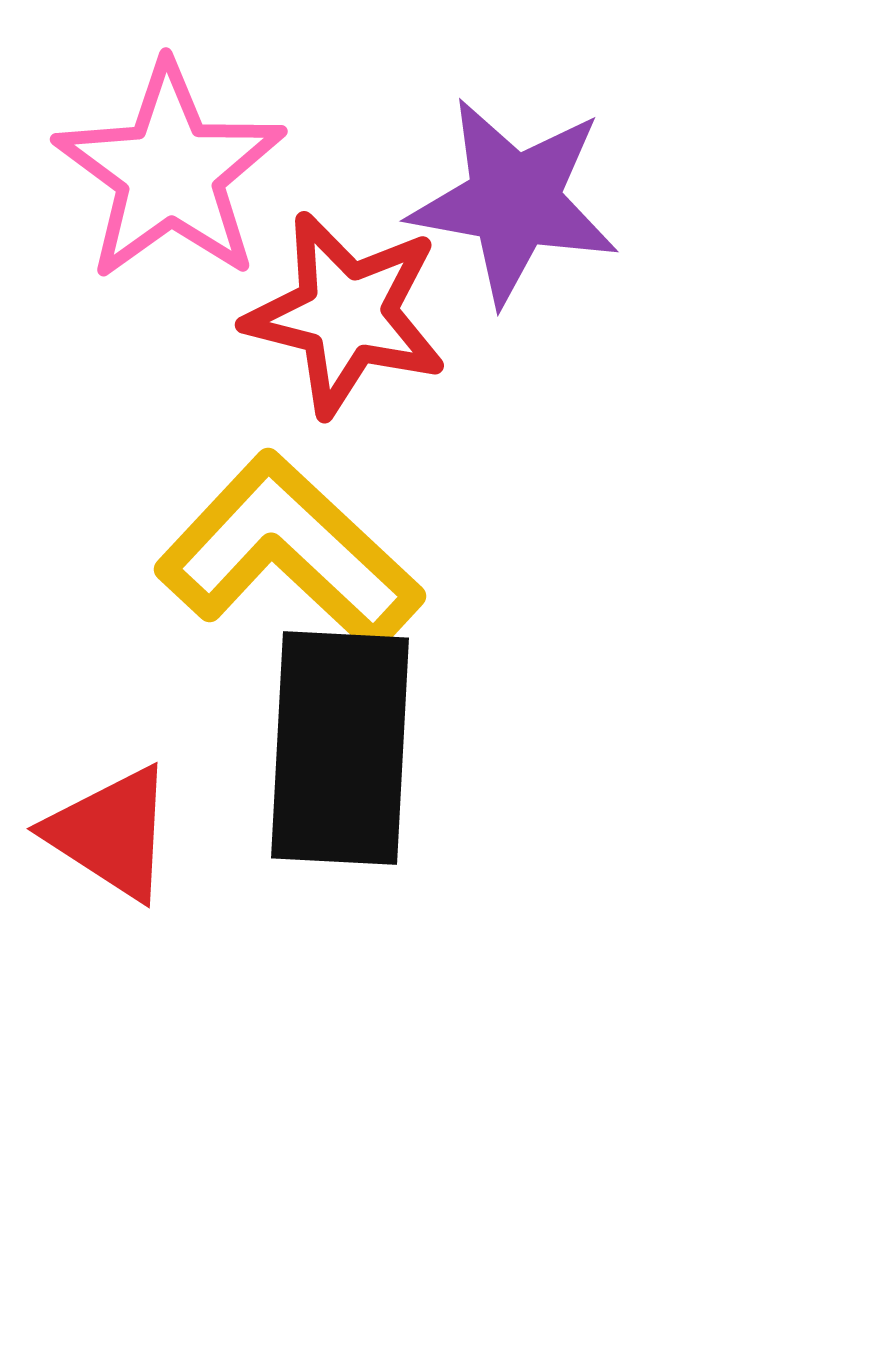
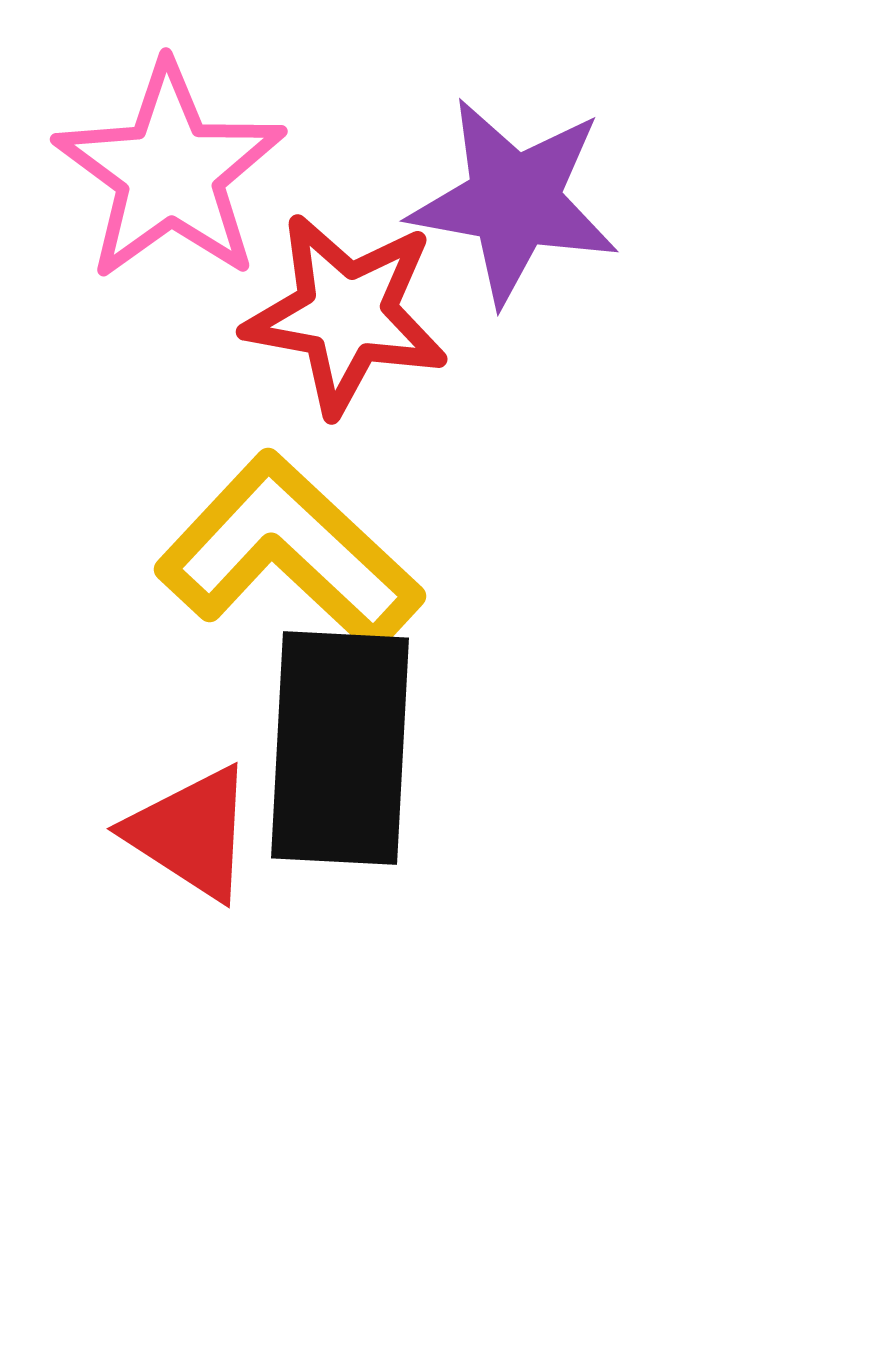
red star: rotated 4 degrees counterclockwise
red triangle: moved 80 px right
